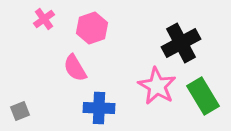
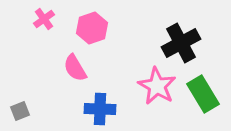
green rectangle: moved 2 px up
blue cross: moved 1 px right, 1 px down
